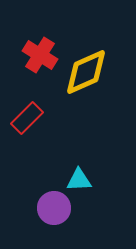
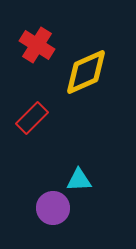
red cross: moved 3 px left, 10 px up
red rectangle: moved 5 px right
purple circle: moved 1 px left
